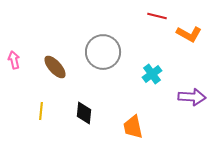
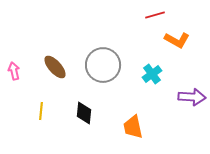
red line: moved 2 px left, 1 px up; rotated 30 degrees counterclockwise
orange L-shape: moved 12 px left, 6 px down
gray circle: moved 13 px down
pink arrow: moved 11 px down
